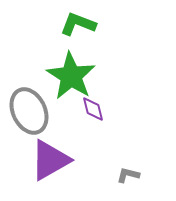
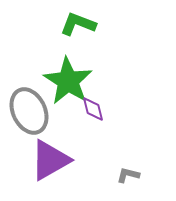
green star: moved 3 px left, 5 px down
